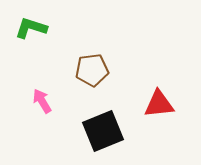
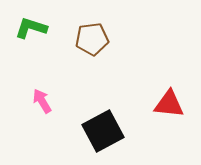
brown pentagon: moved 31 px up
red triangle: moved 10 px right; rotated 12 degrees clockwise
black square: rotated 6 degrees counterclockwise
